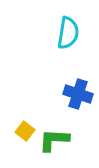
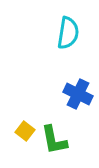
blue cross: rotated 8 degrees clockwise
green L-shape: rotated 104 degrees counterclockwise
